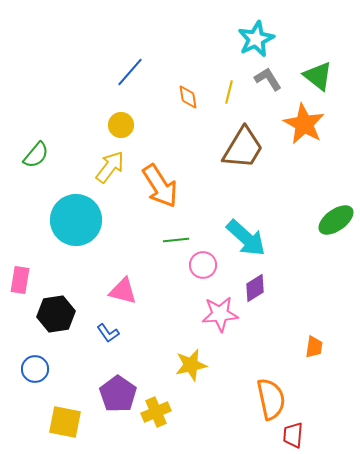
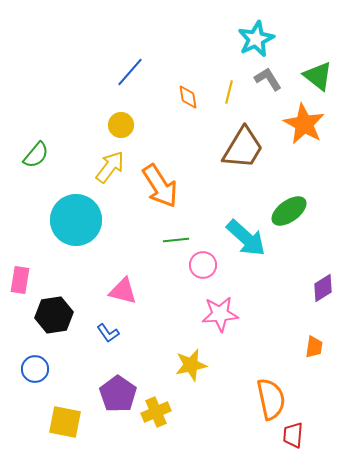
green ellipse: moved 47 px left, 9 px up
purple diamond: moved 68 px right
black hexagon: moved 2 px left, 1 px down
